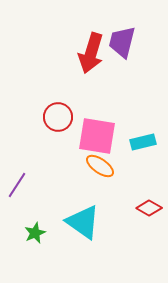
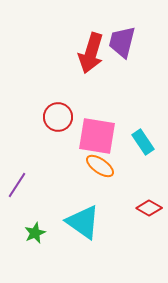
cyan rectangle: rotated 70 degrees clockwise
